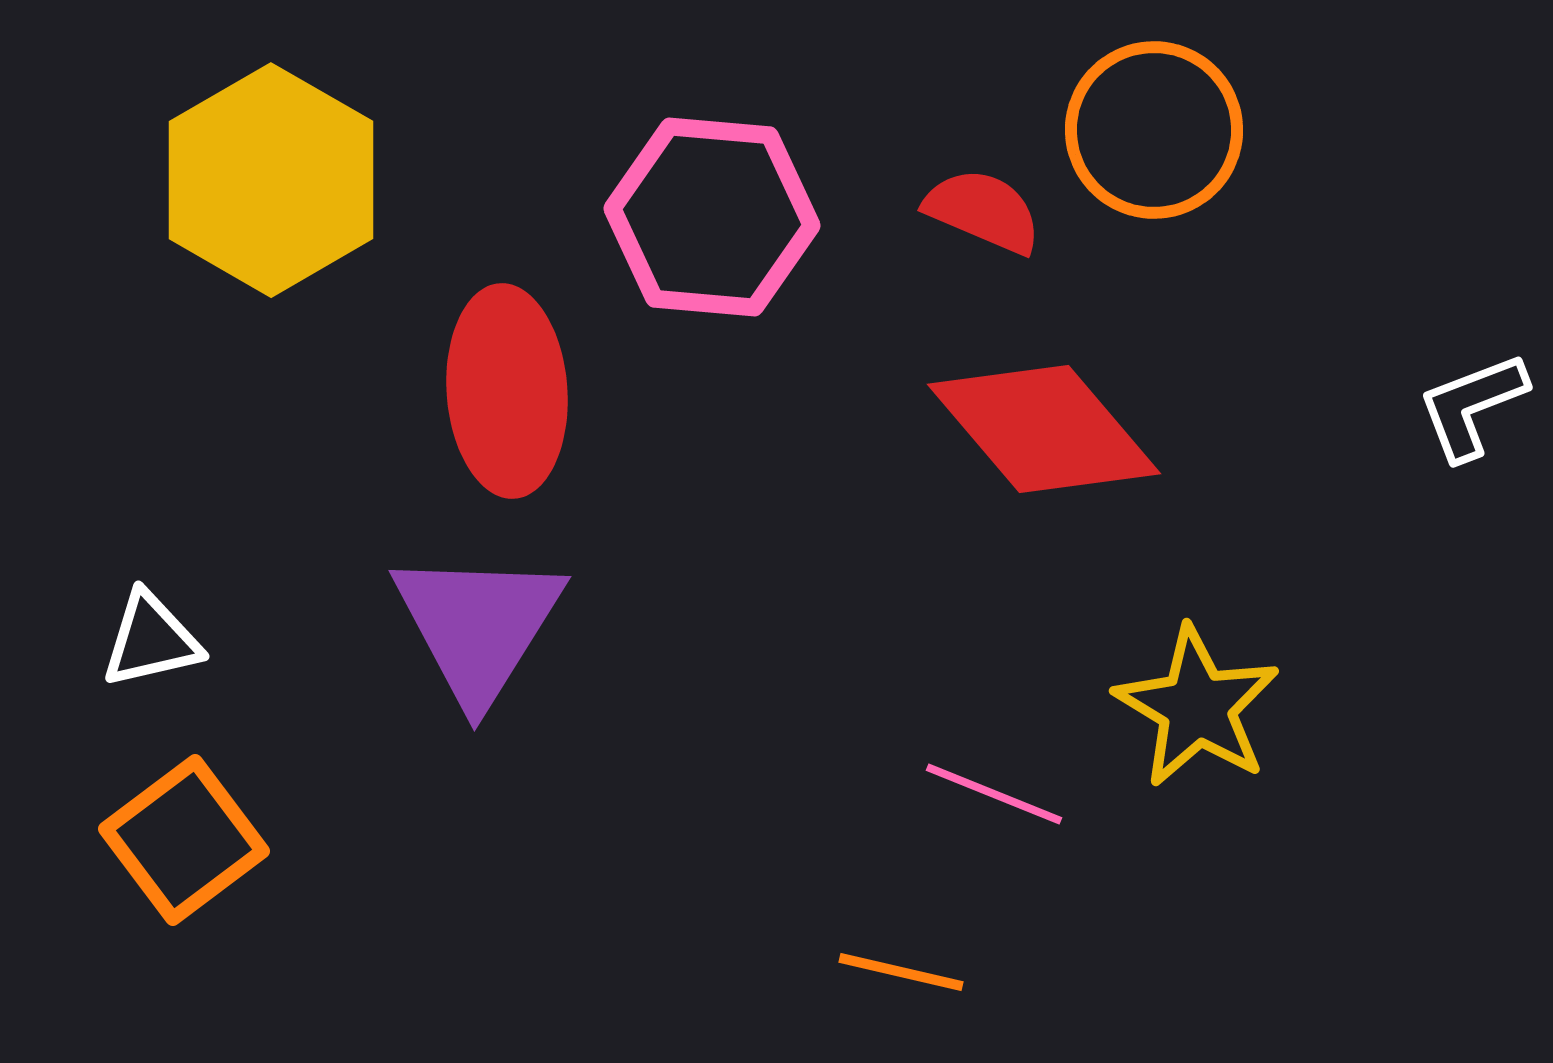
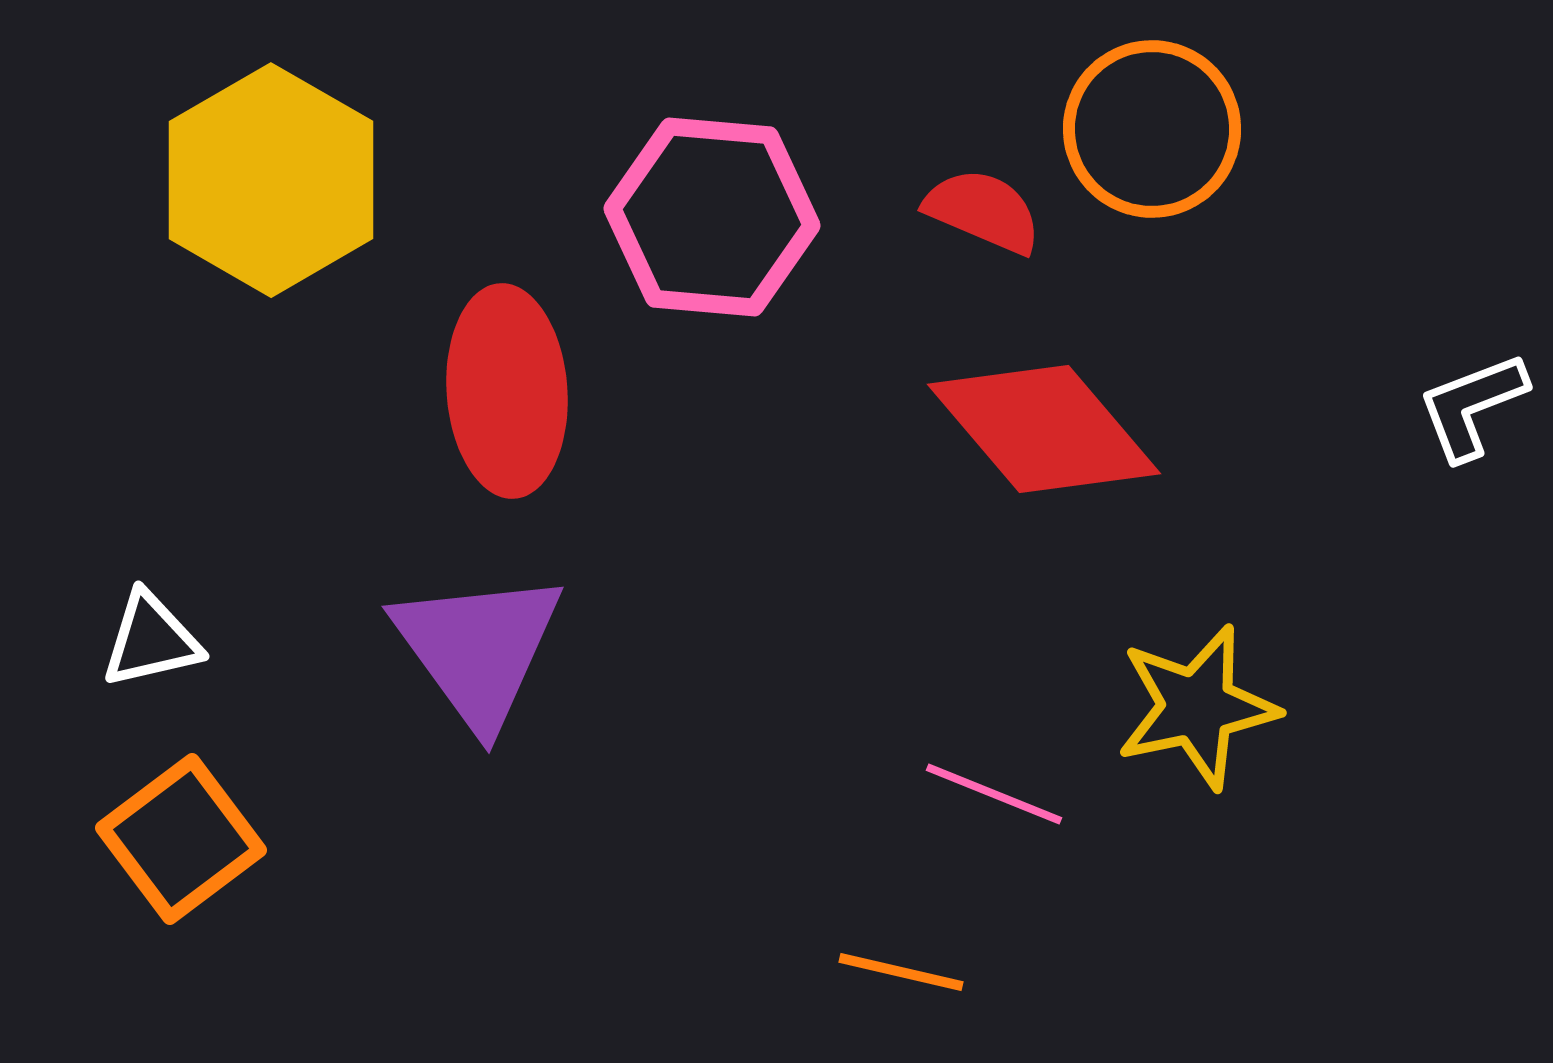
orange circle: moved 2 px left, 1 px up
purple triangle: moved 23 px down; rotated 8 degrees counterclockwise
yellow star: rotated 29 degrees clockwise
orange square: moved 3 px left, 1 px up
